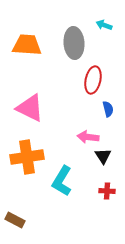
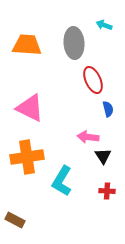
red ellipse: rotated 36 degrees counterclockwise
